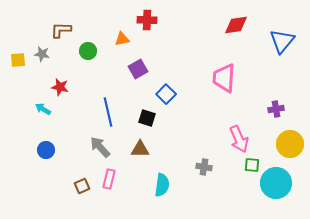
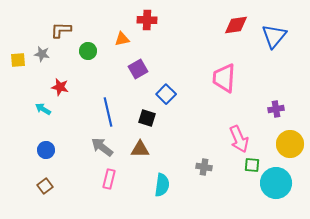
blue triangle: moved 8 px left, 5 px up
gray arrow: moved 2 px right; rotated 10 degrees counterclockwise
brown square: moved 37 px left; rotated 14 degrees counterclockwise
